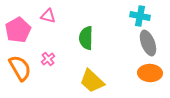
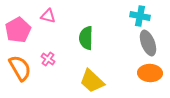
pink cross: rotated 16 degrees counterclockwise
